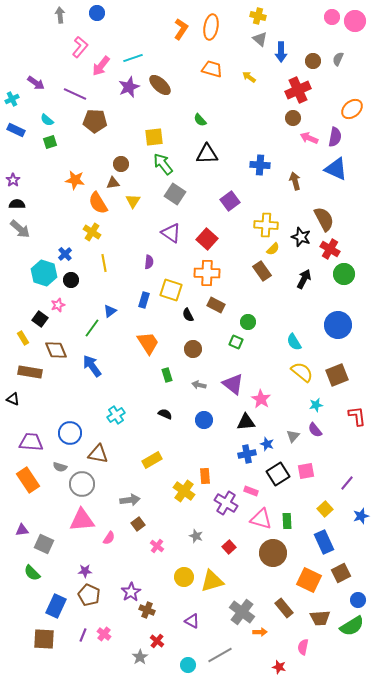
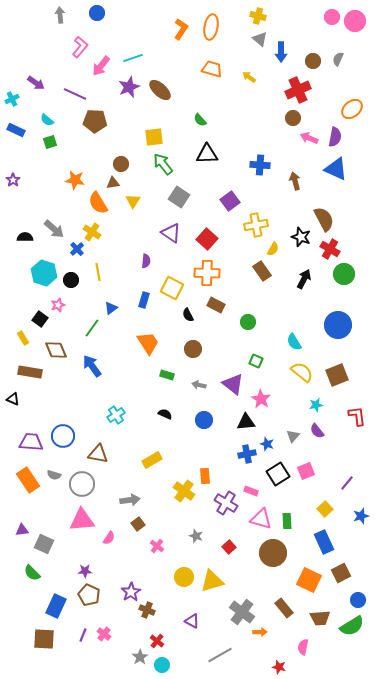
brown ellipse at (160, 85): moved 5 px down
gray square at (175, 194): moved 4 px right, 3 px down
black semicircle at (17, 204): moved 8 px right, 33 px down
yellow cross at (266, 225): moved 10 px left; rotated 15 degrees counterclockwise
gray arrow at (20, 229): moved 34 px right
yellow semicircle at (273, 249): rotated 16 degrees counterclockwise
blue cross at (65, 254): moved 12 px right, 5 px up
purple semicircle at (149, 262): moved 3 px left, 1 px up
yellow line at (104, 263): moved 6 px left, 9 px down
yellow square at (171, 290): moved 1 px right, 2 px up; rotated 10 degrees clockwise
blue triangle at (110, 311): moved 1 px right, 3 px up
green square at (236, 342): moved 20 px right, 19 px down
green rectangle at (167, 375): rotated 56 degrees counterclockwise
purple semicircle at (315, 430): moved 2 px right, 1 px down
blue circle at (70, 433): moved 7 px left, 3 px down
gray semicircle at (60, 467): moved 6 px left, 8 px down
pink square at (306, 471): rotated 12 degrees counterclockwise
cyan circle at (188, 665): moved 26 px left
